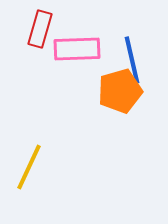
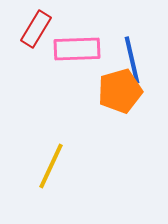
red rectangle: moved 4 px left; rotated 15 degrees clockwise
yellow line: moved 22 px right, 1 px up
